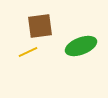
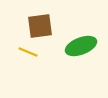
yellow line: rotated 48 degrees clockwise
